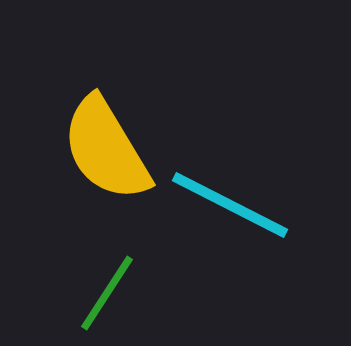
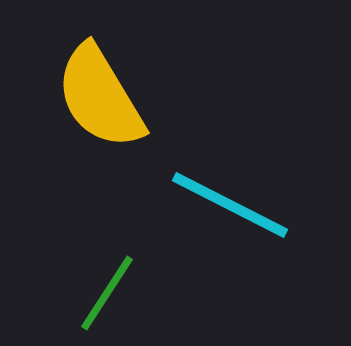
yellow semicircle: moved 6 px left, 52 px up
